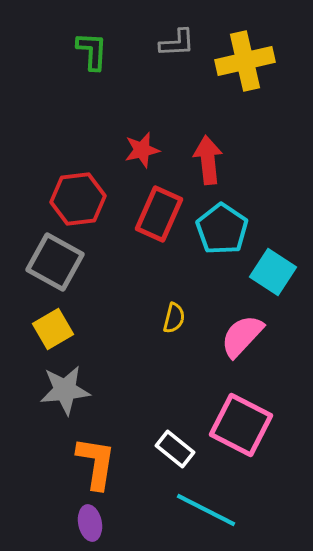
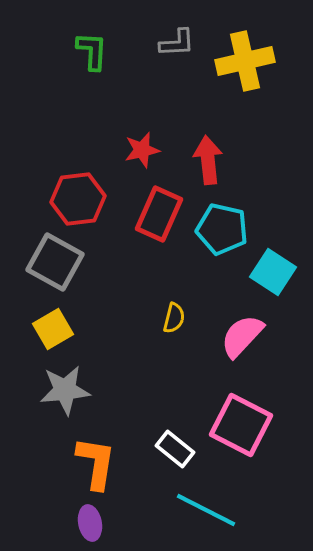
cyan pentagon: rotated 21 degrees counterclockwise
